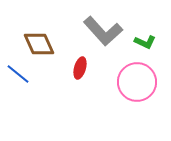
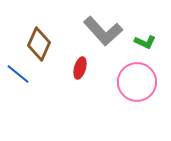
brown diamond: rotated 48 degrees clockwise
